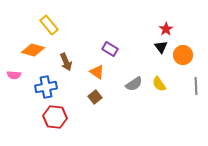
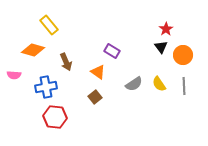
purple rectangle: moved 2 px right, 2 px down
orange triangle: moved 1 px right
gray line: moved 12 px left
